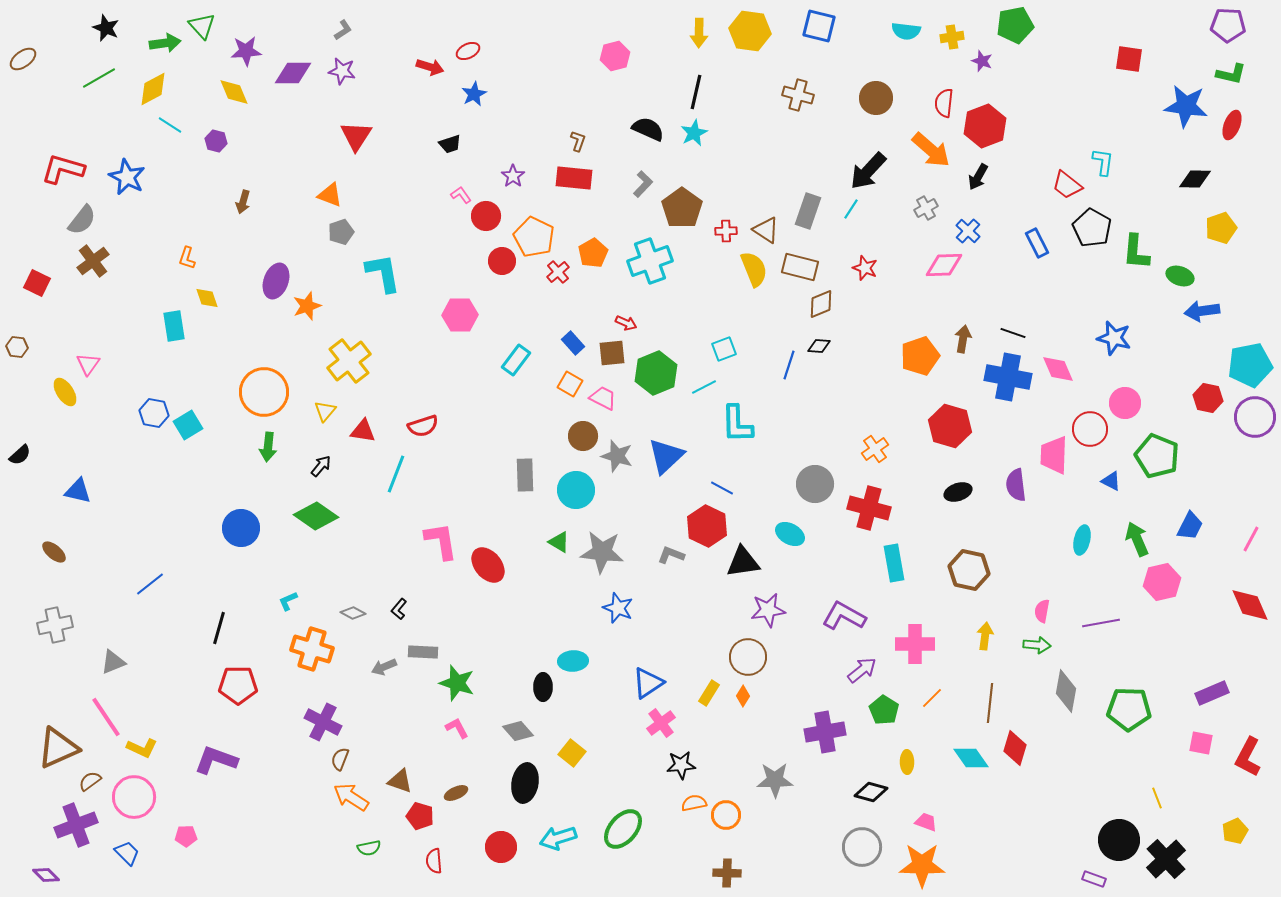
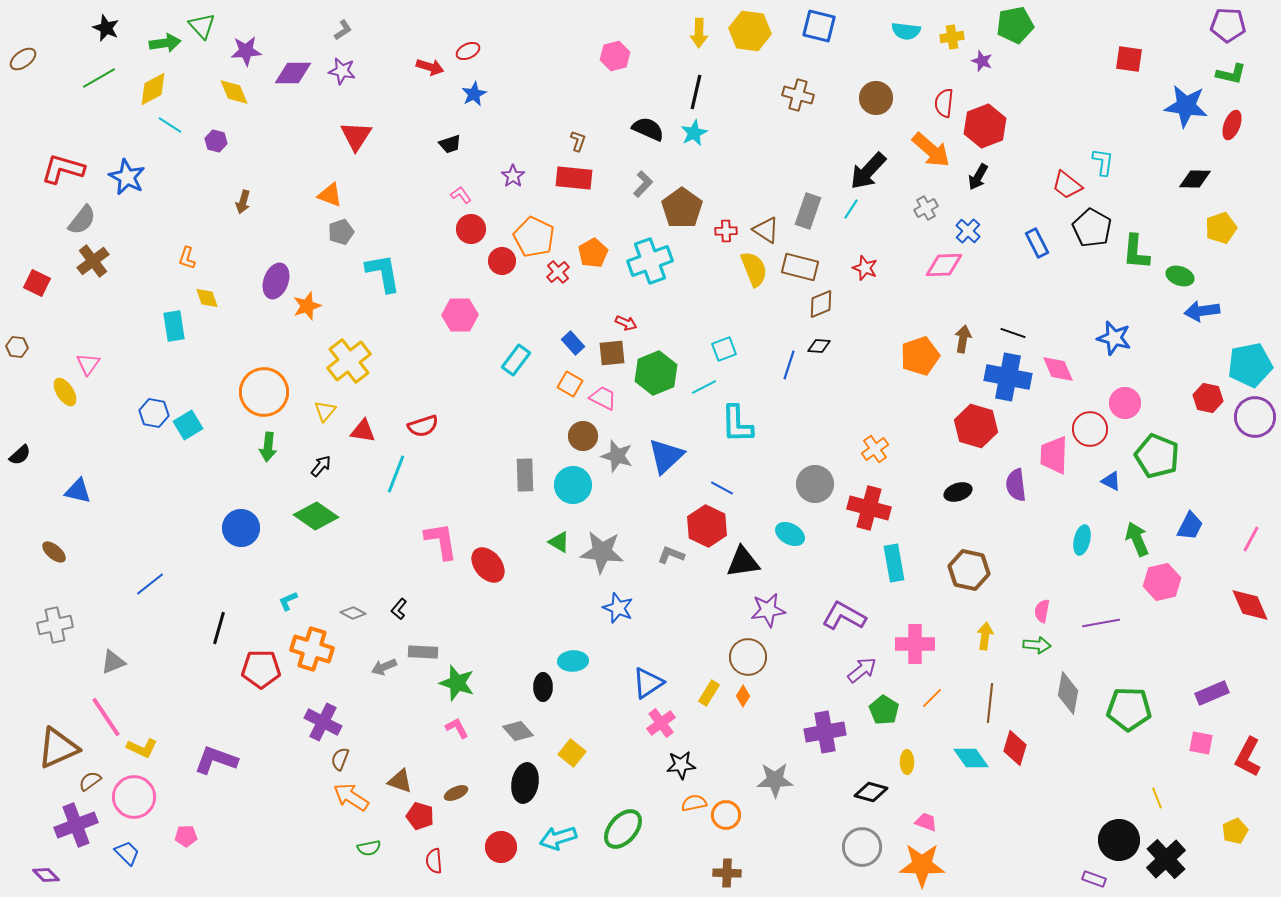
red circle at (486, 216): moved 15 px left, 13 px down
red hexagon at (950, 426): moved 26 px right
cyan circle at (576, 490): moved 3 px left, 5 px up
red pentagon at (238, 685): moved 23 px right, 16 px up
gray diamond at (1066, 691): moved 2 px right, 2 px down
